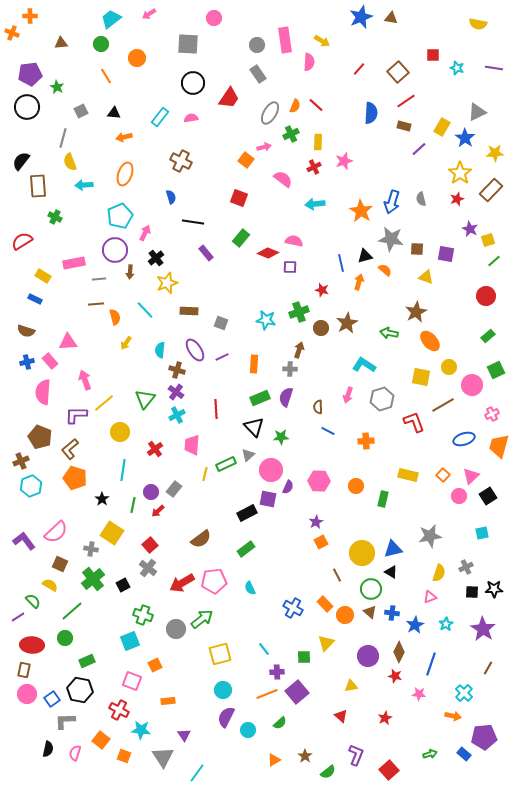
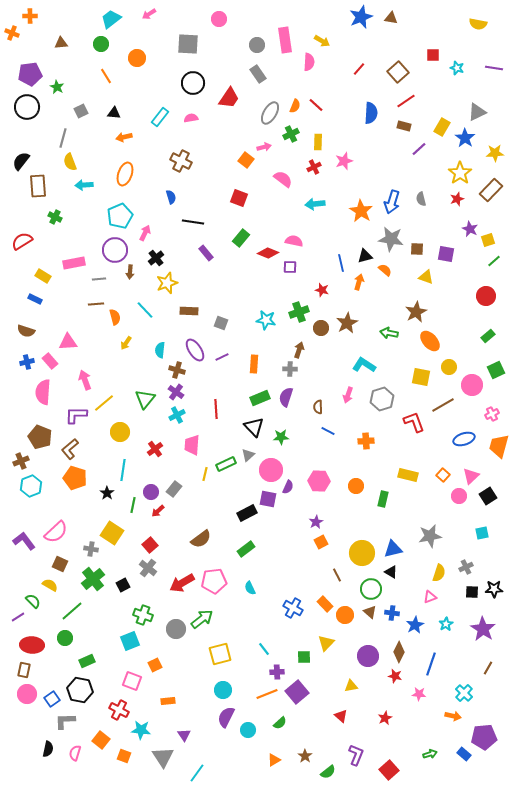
pink circle at (214, 18): moved 5 px right, 1 px down
black star at (102, 499): moved 5 px right, 6 px up
